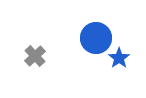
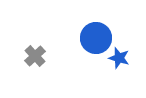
blue star: rotated 20 degrees counterclockwise
